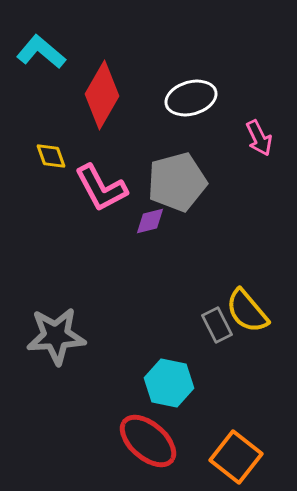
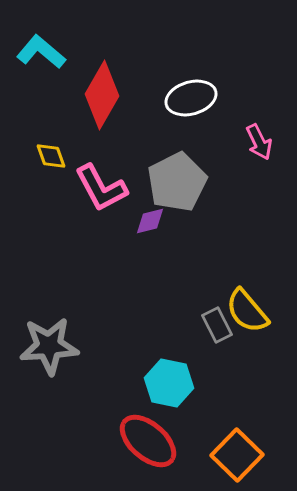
pink arrow: moved 4 px down
gray pentagon: rotated 12 degrees counterclockwise
gray star: moved 7 px left, 10 px down
orange square: moved 1 px right, 2 px up; rotated 6 degrees clockwise
